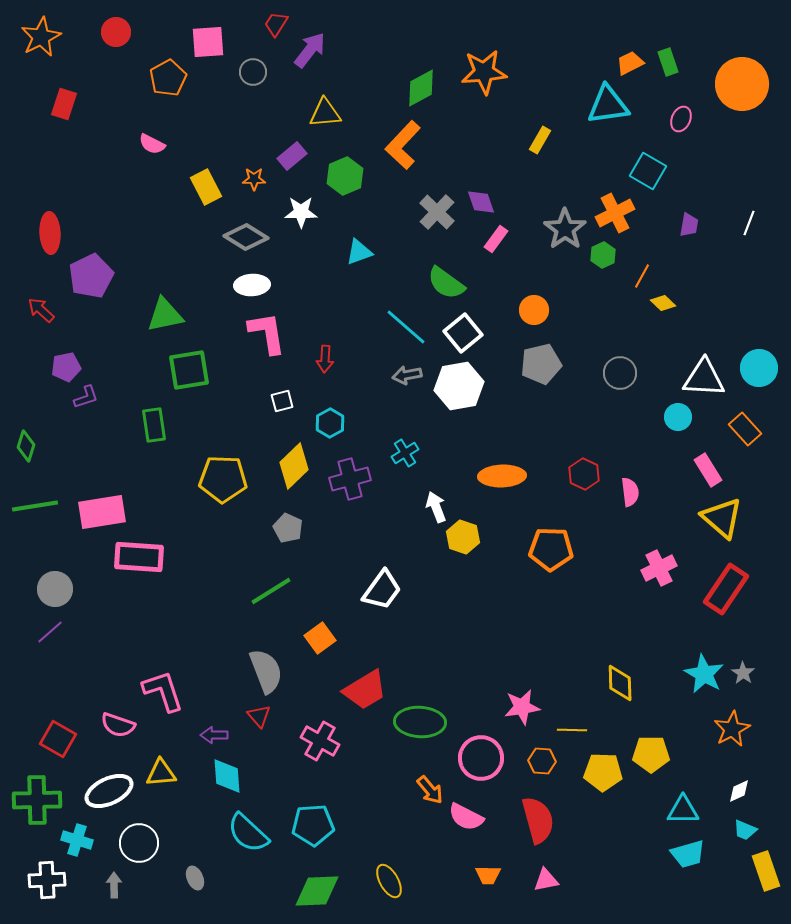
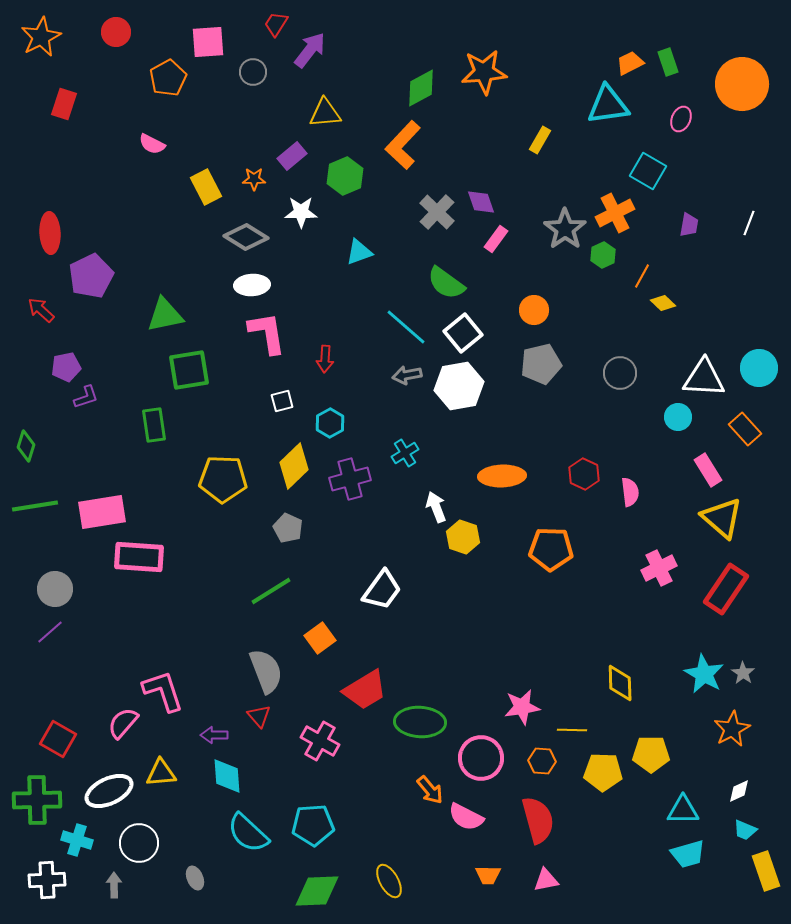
pink semicircle at (118, 725): moved 5 px right, 2 px up; rotated 112 degrees clockwise
